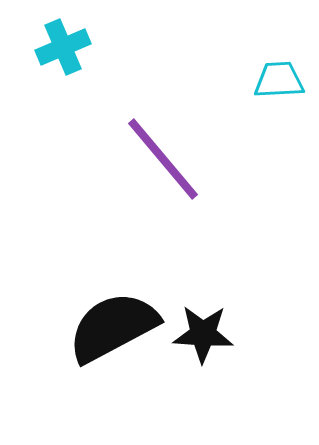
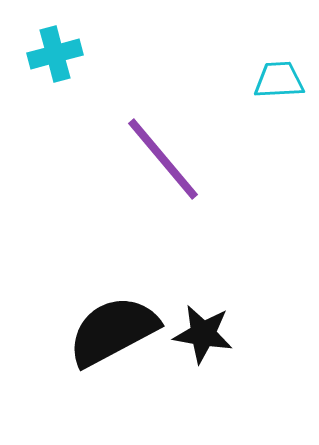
cyan cross: moved 8 px left, 7 px down; rotated 8 degrees clockwise
black semicircle: moved 4 px down
black star: rotated 6 degrees clockwise
